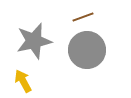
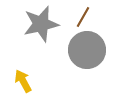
brown line: rotated 40 degrees counterclockwise
gray star: moved 7 px right, 17 px up
